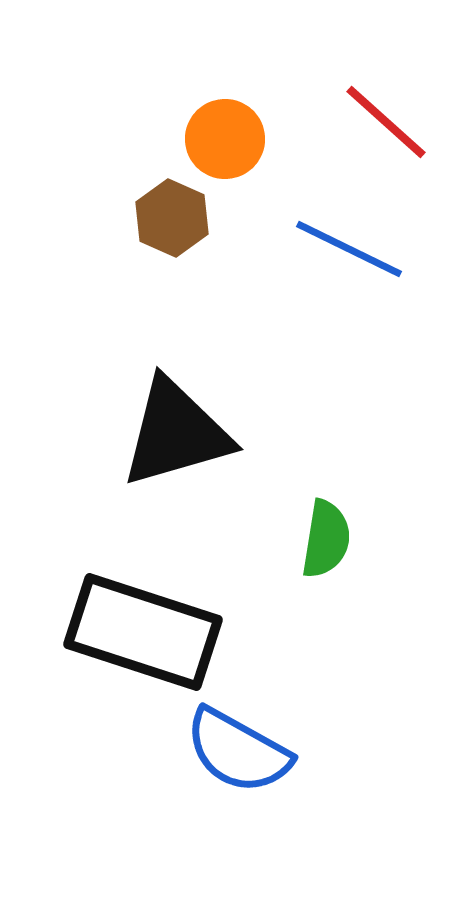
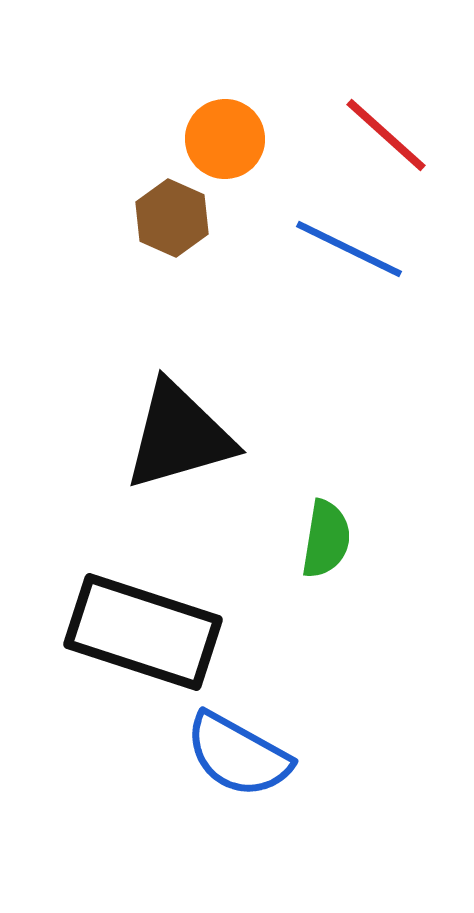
red line: moved 13 px down
black triangle: moved 3 px right, 3 px down
blue semicircle: moved 4 px down
